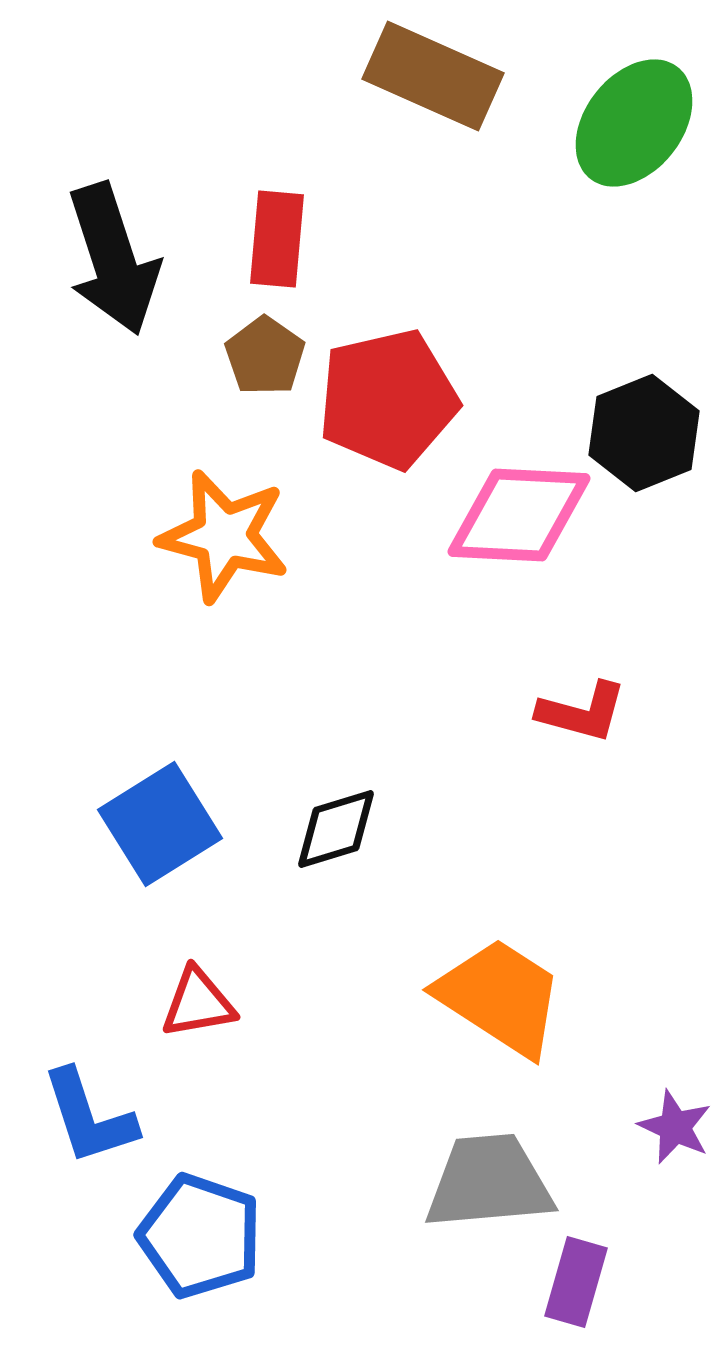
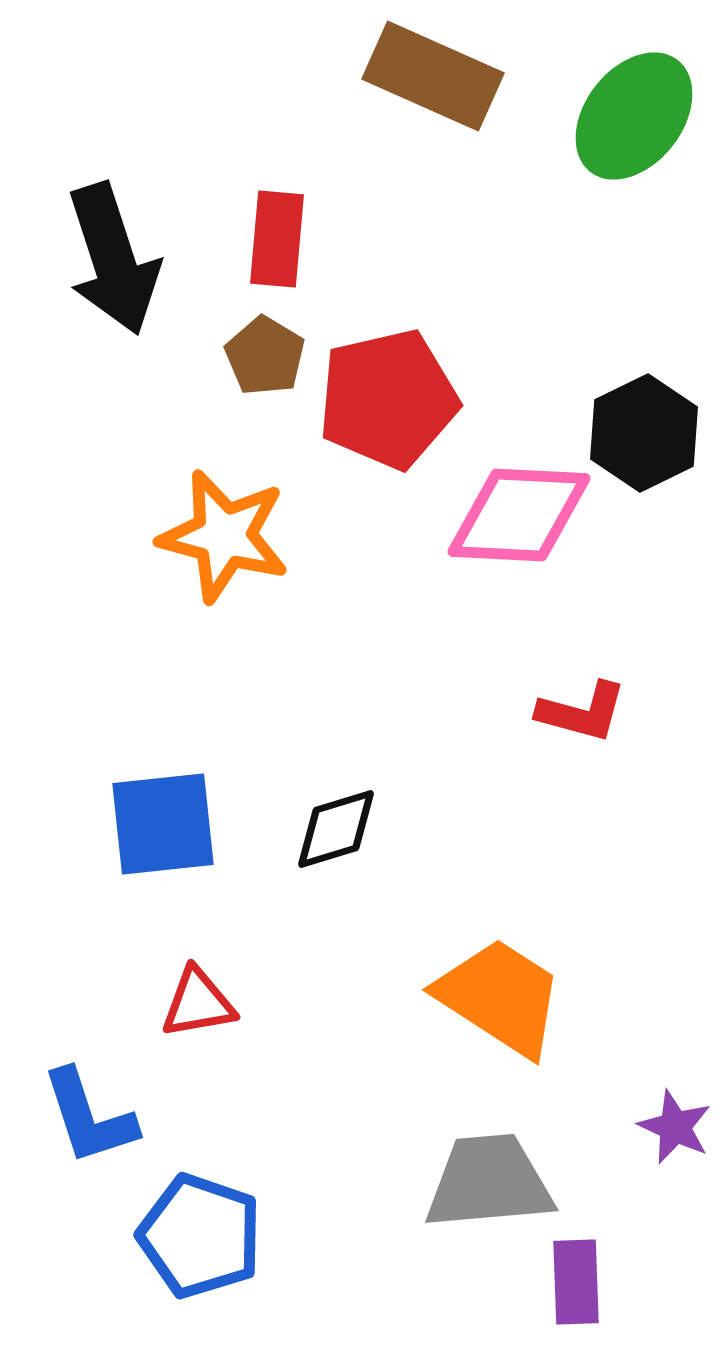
green ellipse: moved 7 px up
brown pentagon: rotated 4 degrees counterclockwise
black hexagon: rotated 4 degrees counterclockwise
blue square: moved 3 px right; rotated 26 degrees clockwise
purple rectangle: rotated 18 degrees counterclockwise
